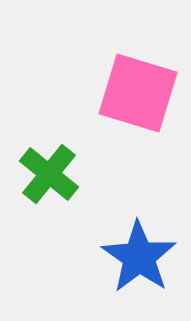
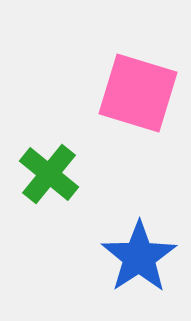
blue star: rotated 4 degrees clockwise
